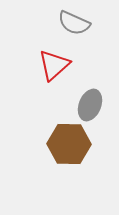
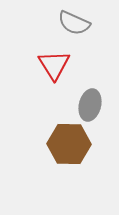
red triangle: rotated 20 degrees counterclockwise
gray ellipse: rotated 8 degrees counterclockwise
